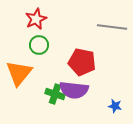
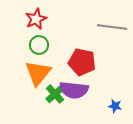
orange triangle: moved 19 px right
green cross: rotated 30 degrees clockwise
